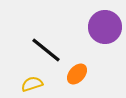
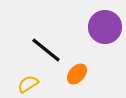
yellow semicircle: moved 4 px left; rotated 15 degrees counterclockwise
